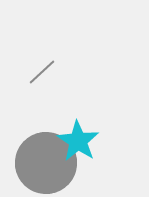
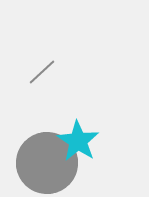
gray circle: moved 1 px right
